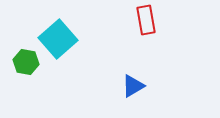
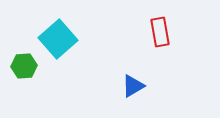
red rectangle: moved 14 px right, 12 px down
green hexagon: moved 2 px left, 4 px down; rotated 15 degrees counterclockwise
